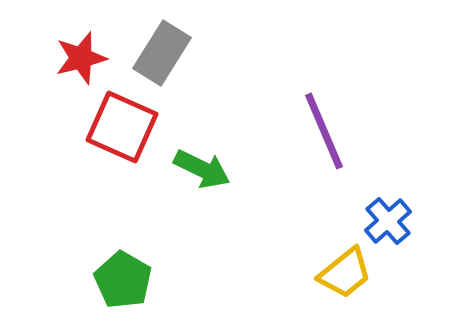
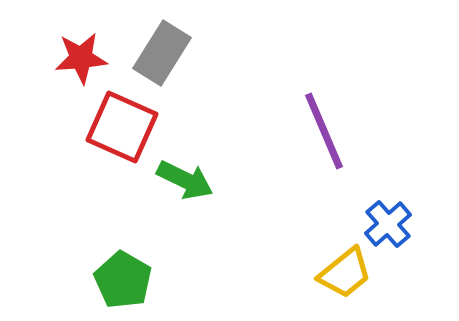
red star: rotated 10 degrees clockwise
green arrow: moved 17 px left, 11 px down
blue cross: moved 3 px down
